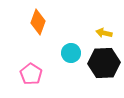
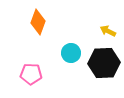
yellow arrow: moved 4 px right, 2 px up; rotated 14 degrees clockwise
pink pentagon: rotated 30 degrees counterclockwise
